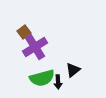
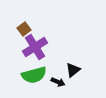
brown square: moved 3 px up
green semicircle: moved 8 px left, 3 px up
black arrow: rotated 64 degrees counterclockwise
